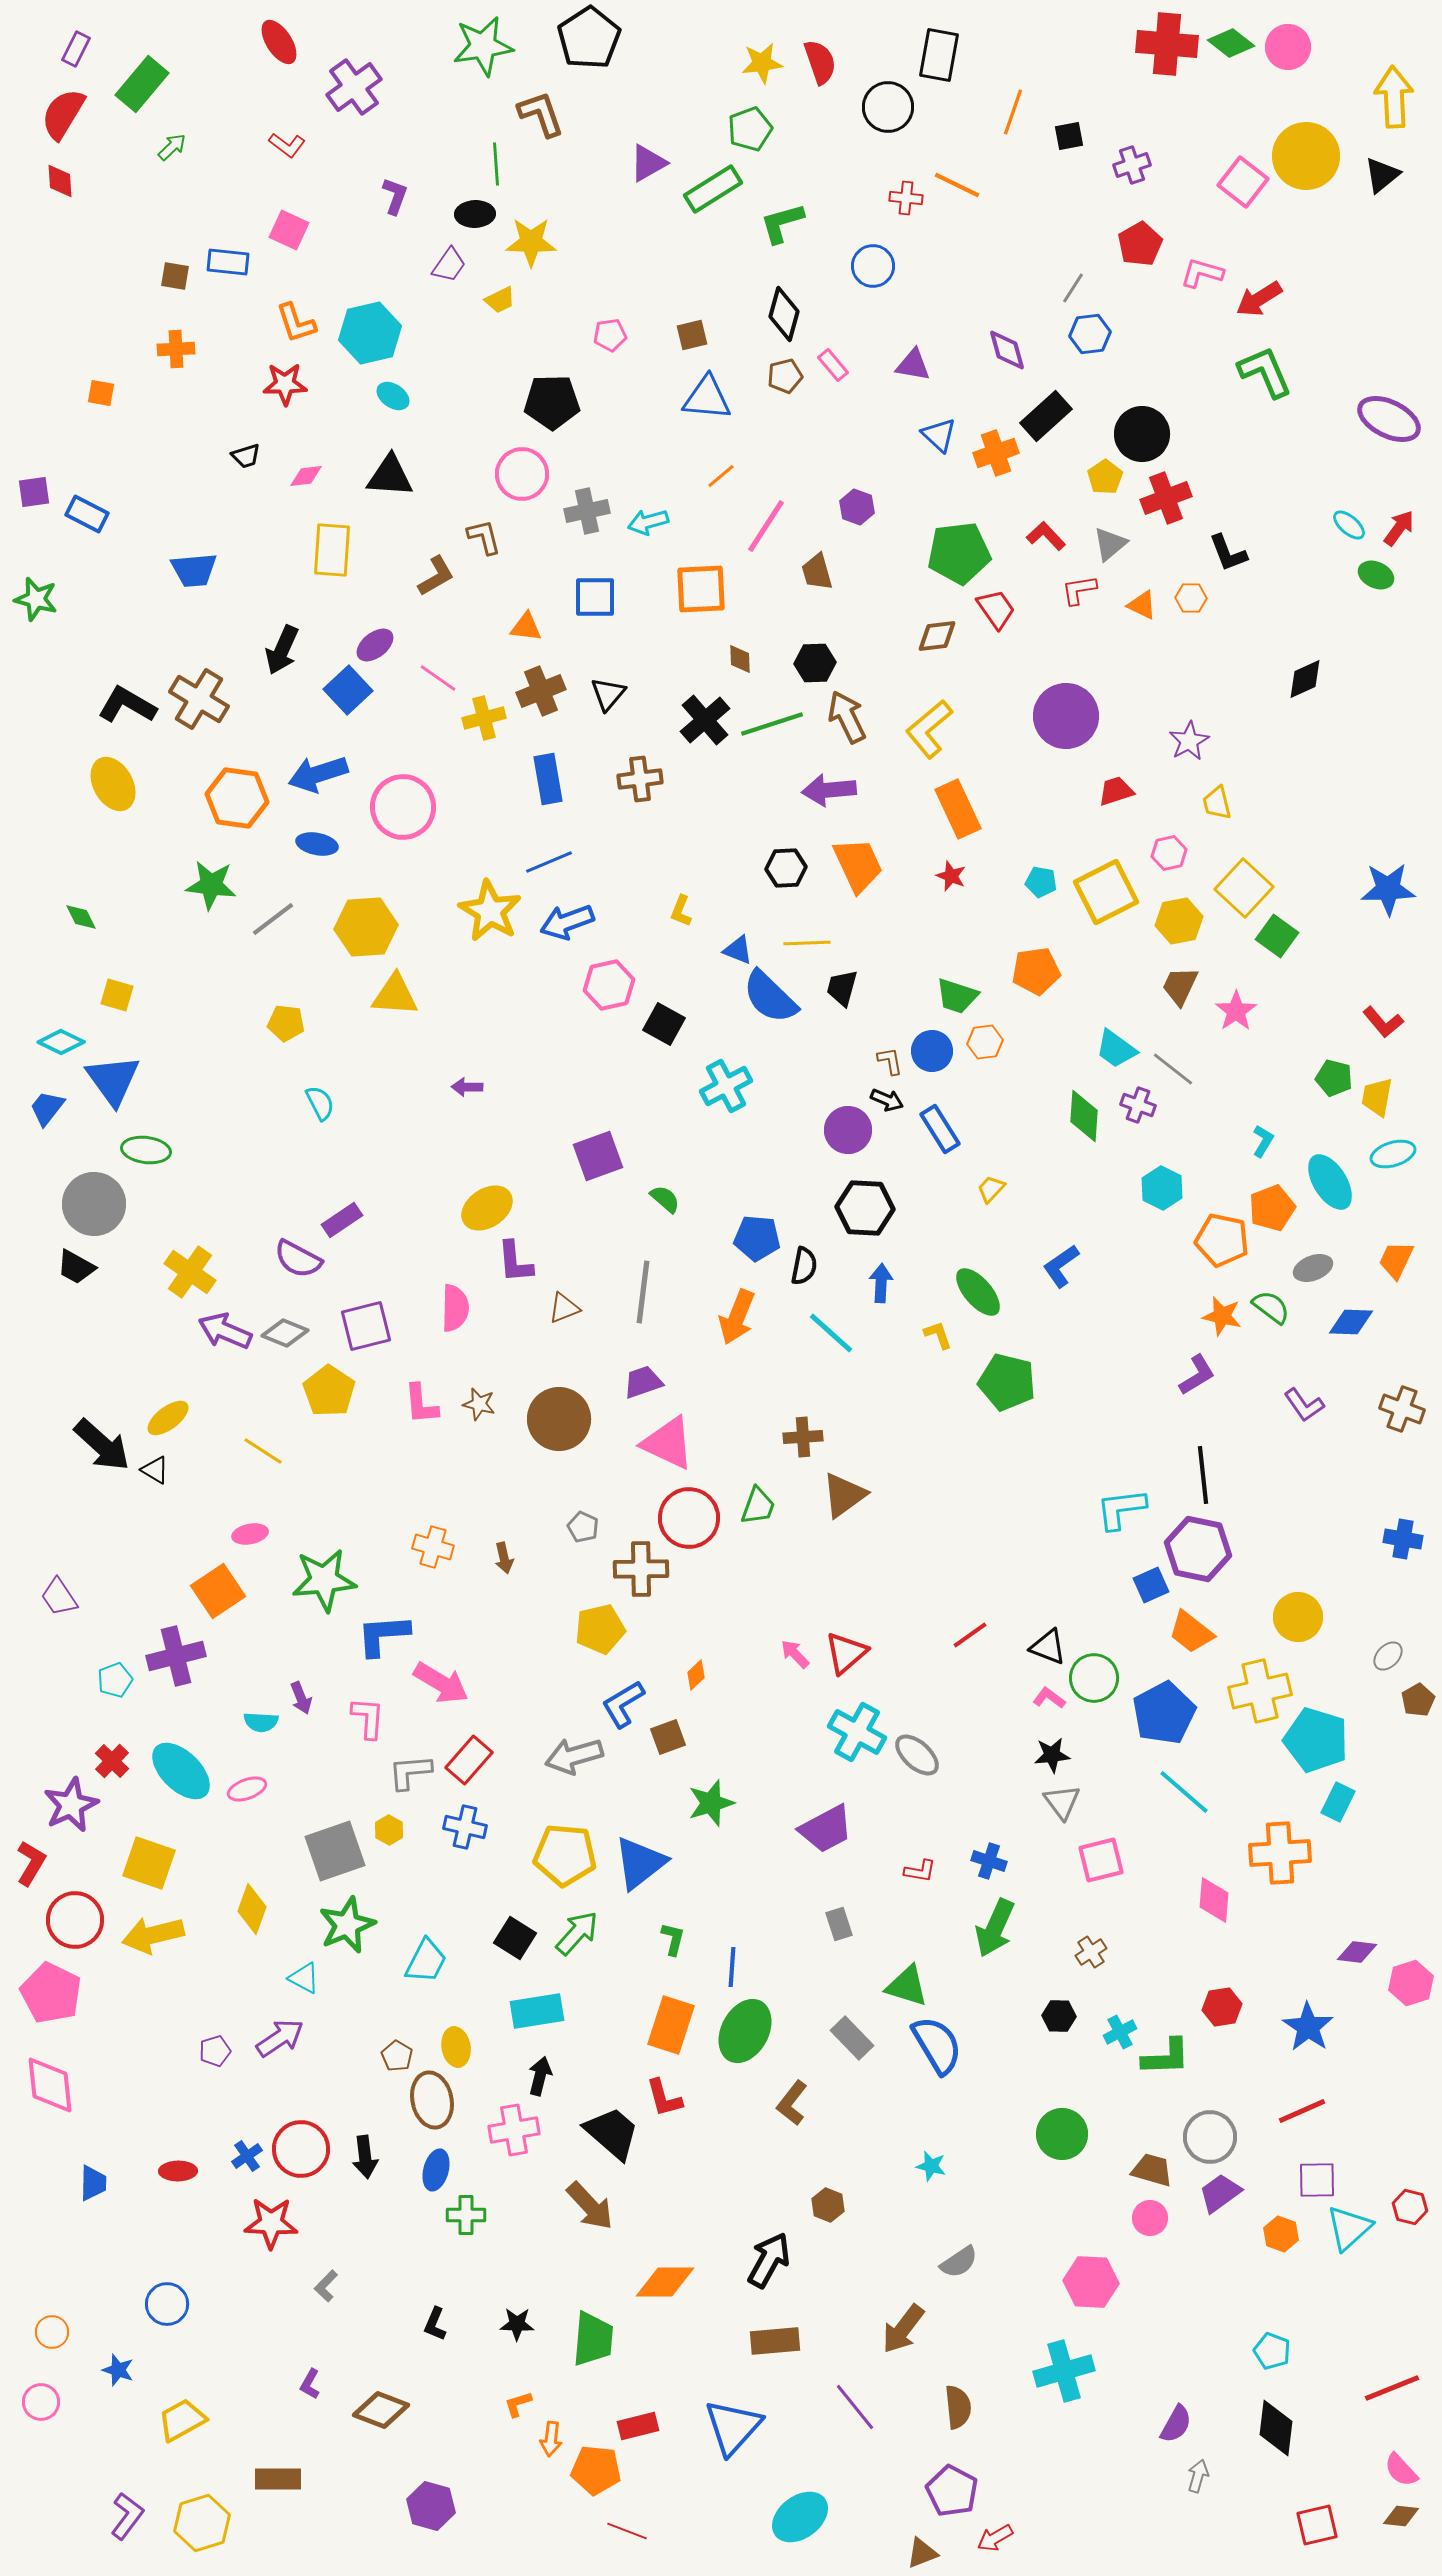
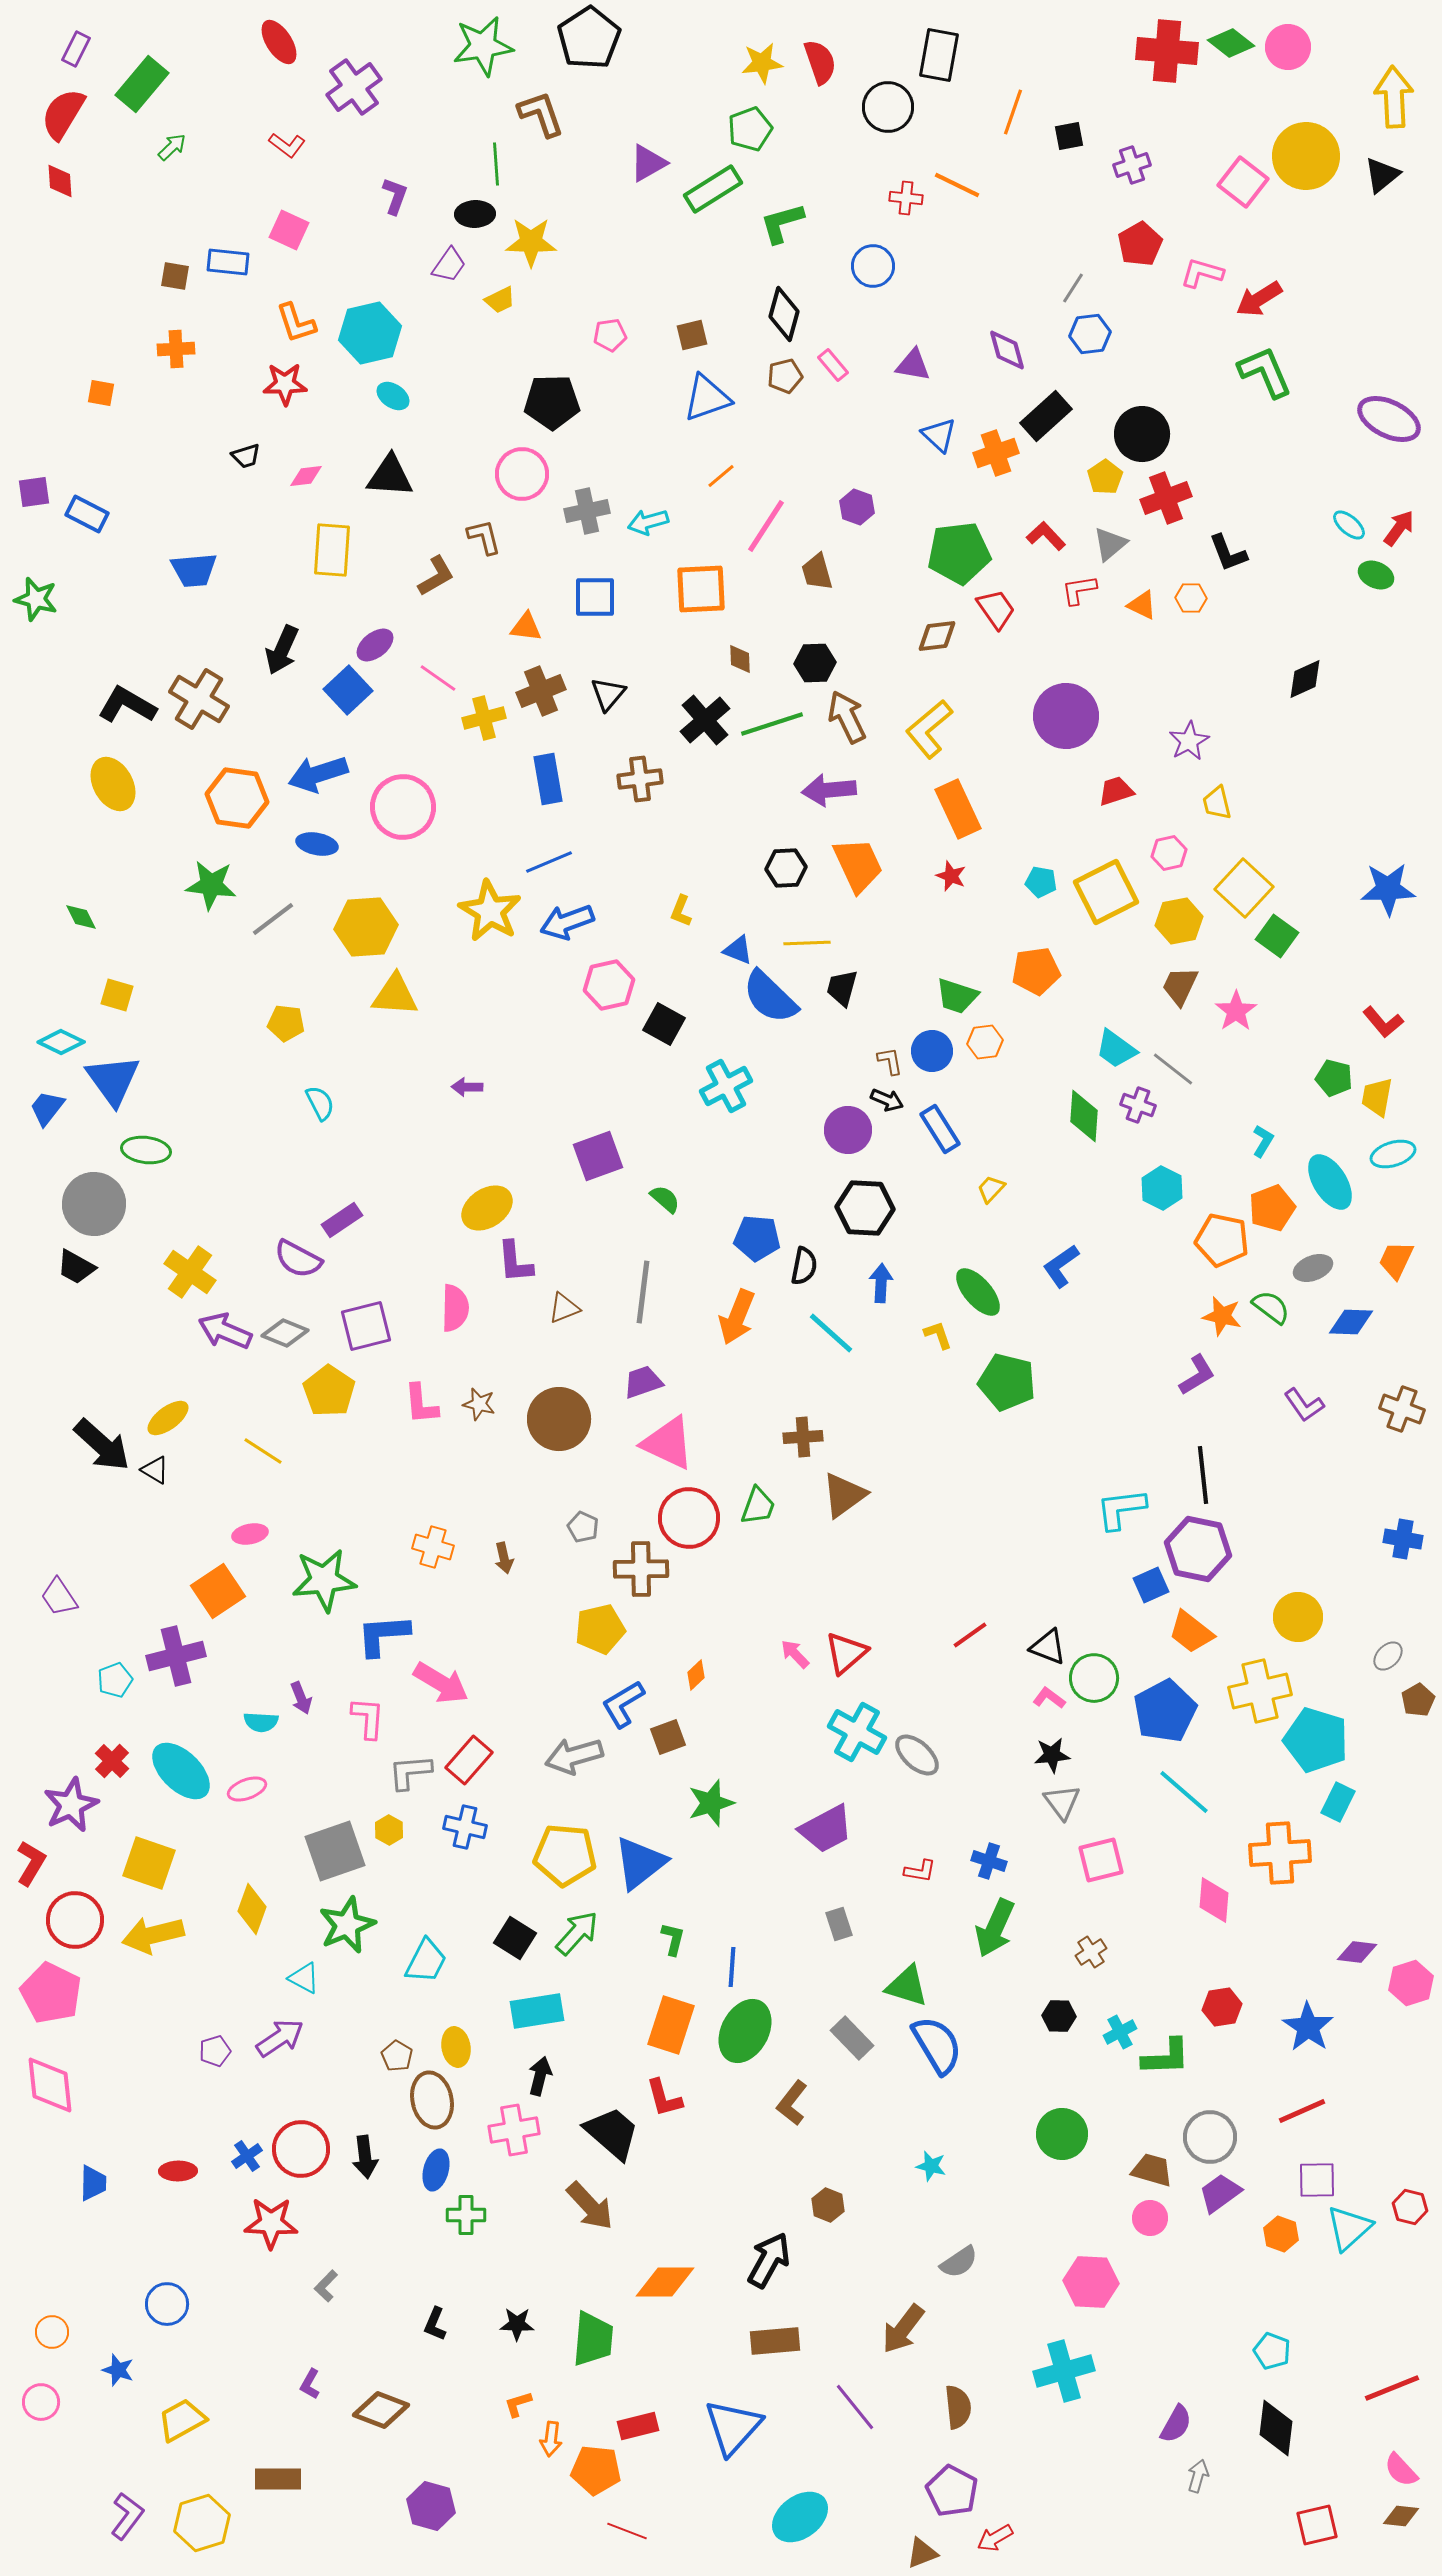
red cross at (1167, 44): moved 7 px down
blue triangle at (707, 398): rotated 24 degrees counterclockwise
blue pentagon at (1164, 1713): moved 1 px right, 2 px up
